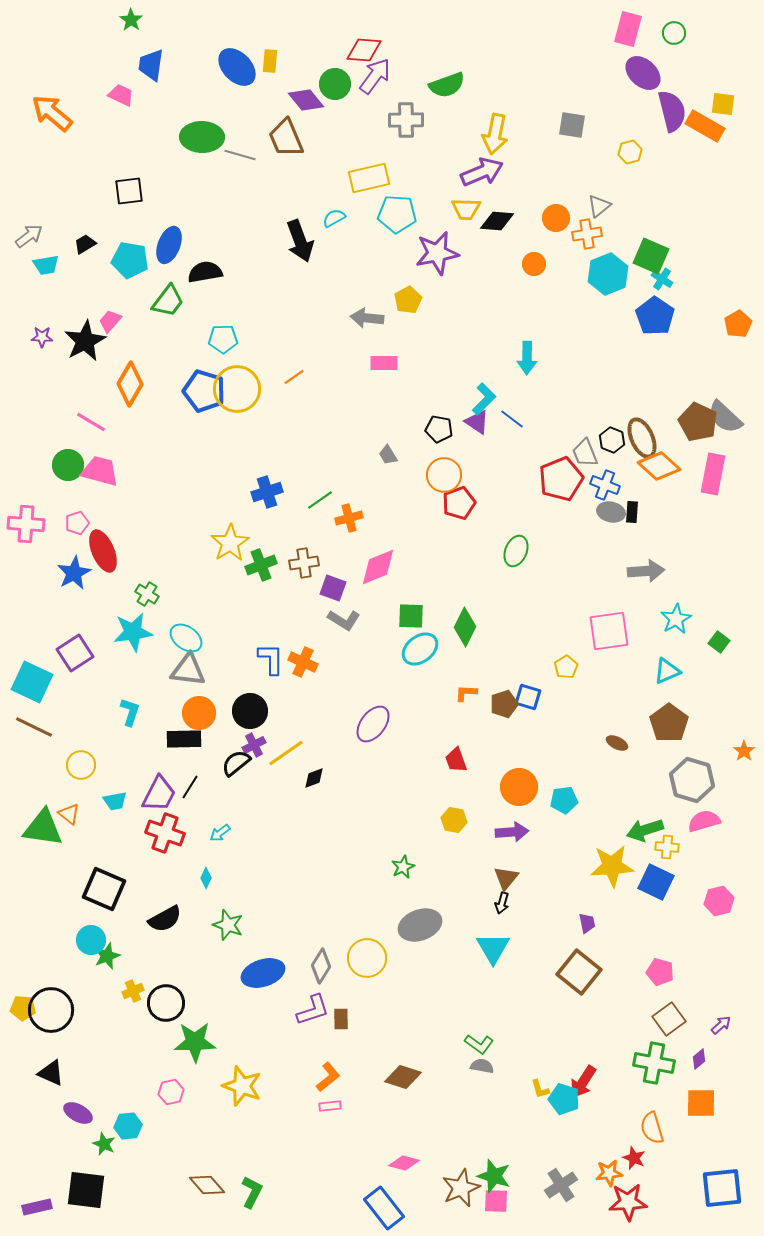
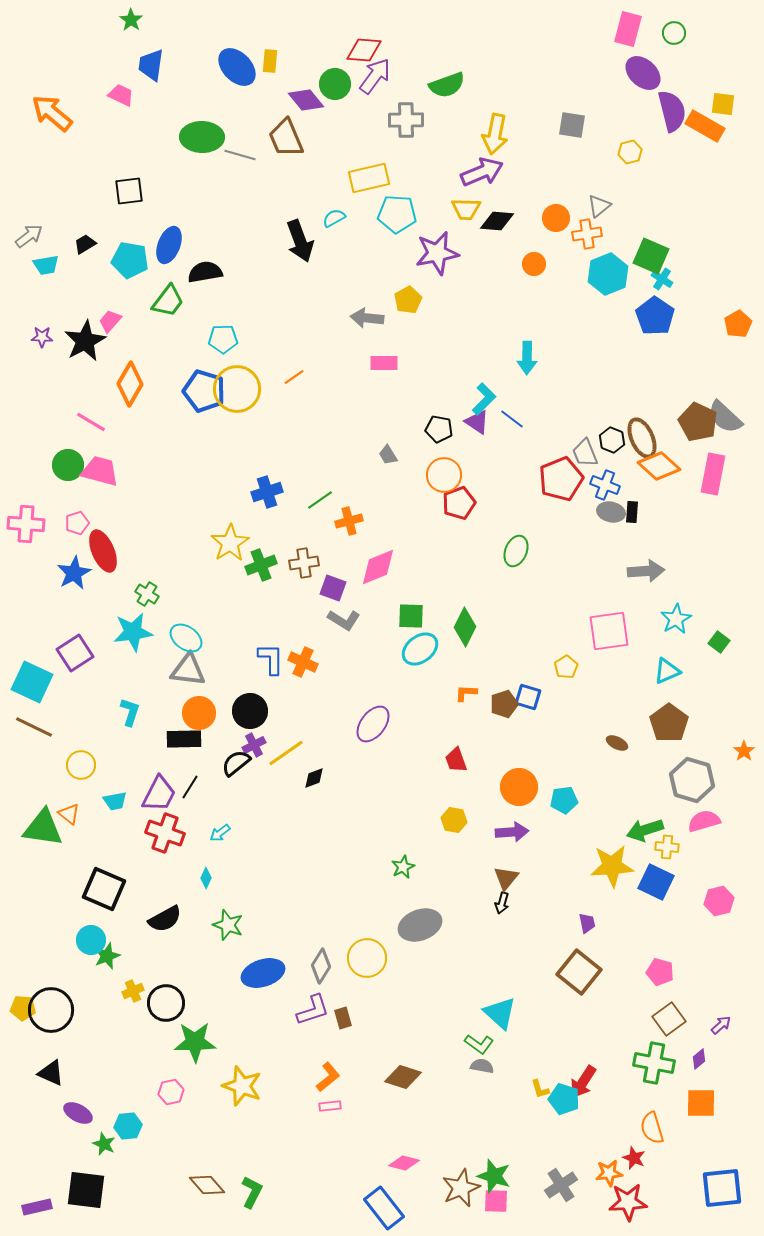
orange cross at (349, 518): moved 3 px down
cyan triangle at (493, 948): moved 7 px right, 65 px down; rotated 18 degrees counterclockwise
brown rectangle at (341, 1019): moved 2 px right, 1 px up; rotated 15 degrees counterclockwise
